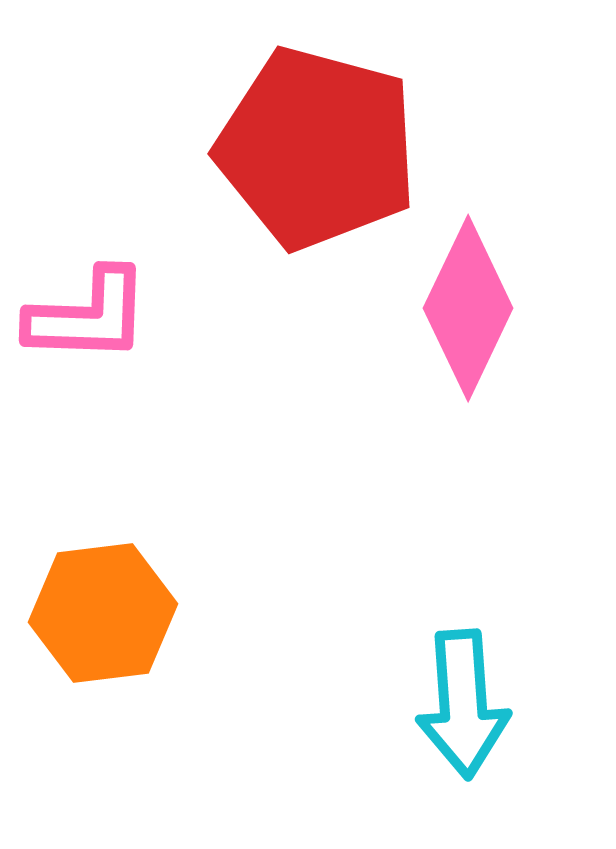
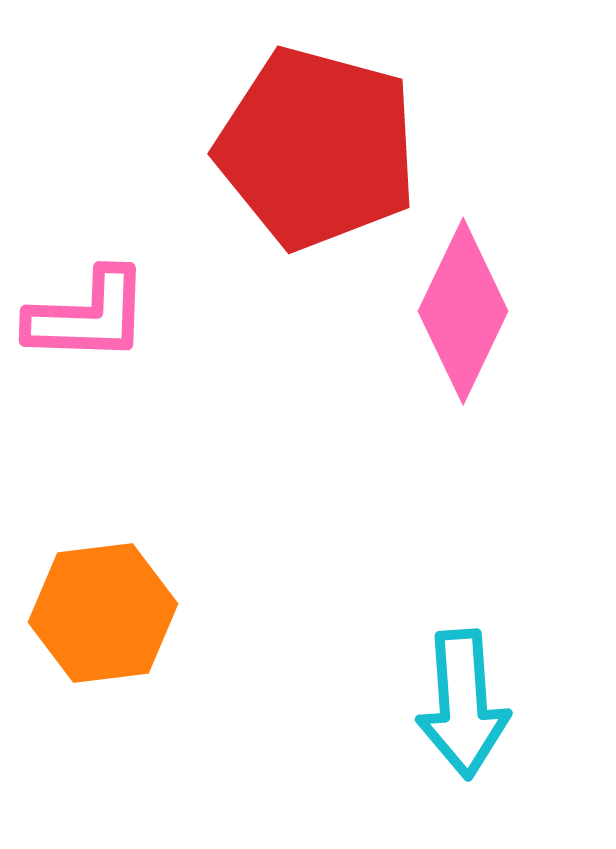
pink diamond: moved 5 px left, 3 px down
